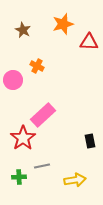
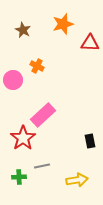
red triangle: moved 1 px right, 1 px down
yellow arrow: moved 2 px right
